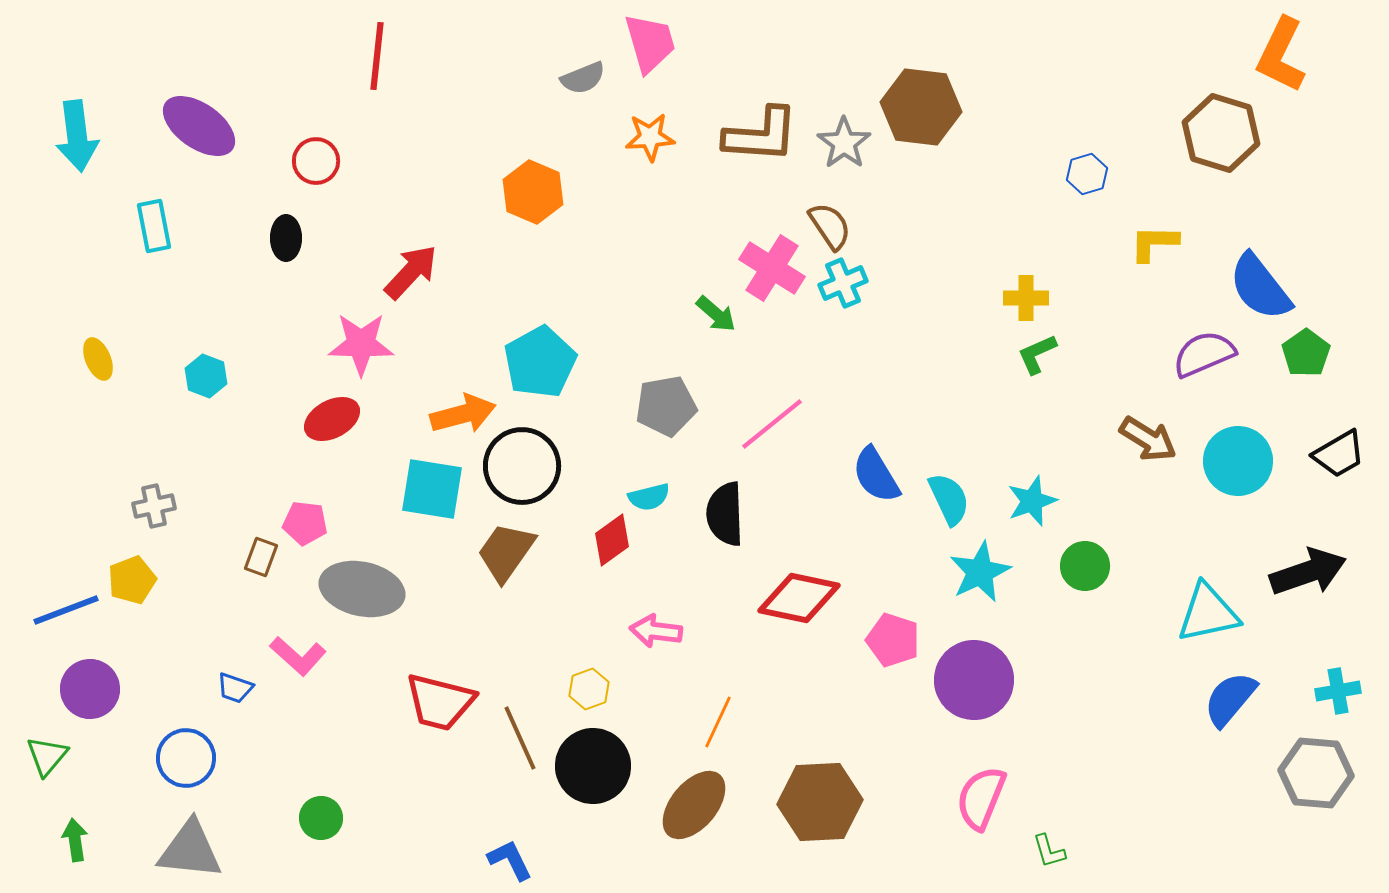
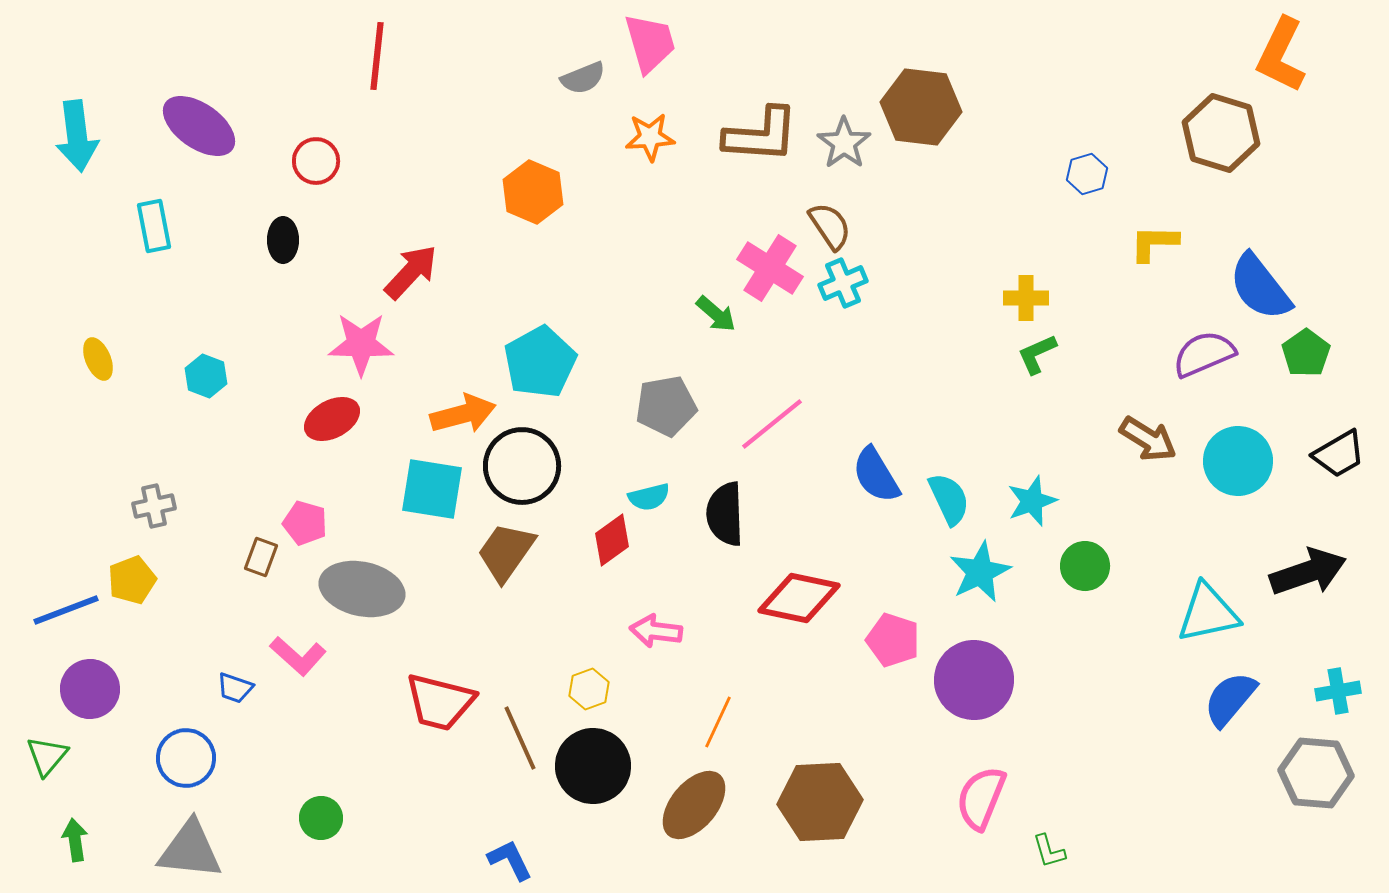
black ellipse at (286, 238): moved 3 px left, 2 px down
pink cross at (772, 268): moved 2 px left
pink pentagon at (305, 523): rotated 9 degrees clockwise
